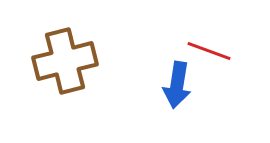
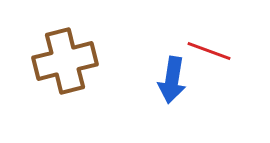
blue arrow: moved 5 px left, 5 px up
